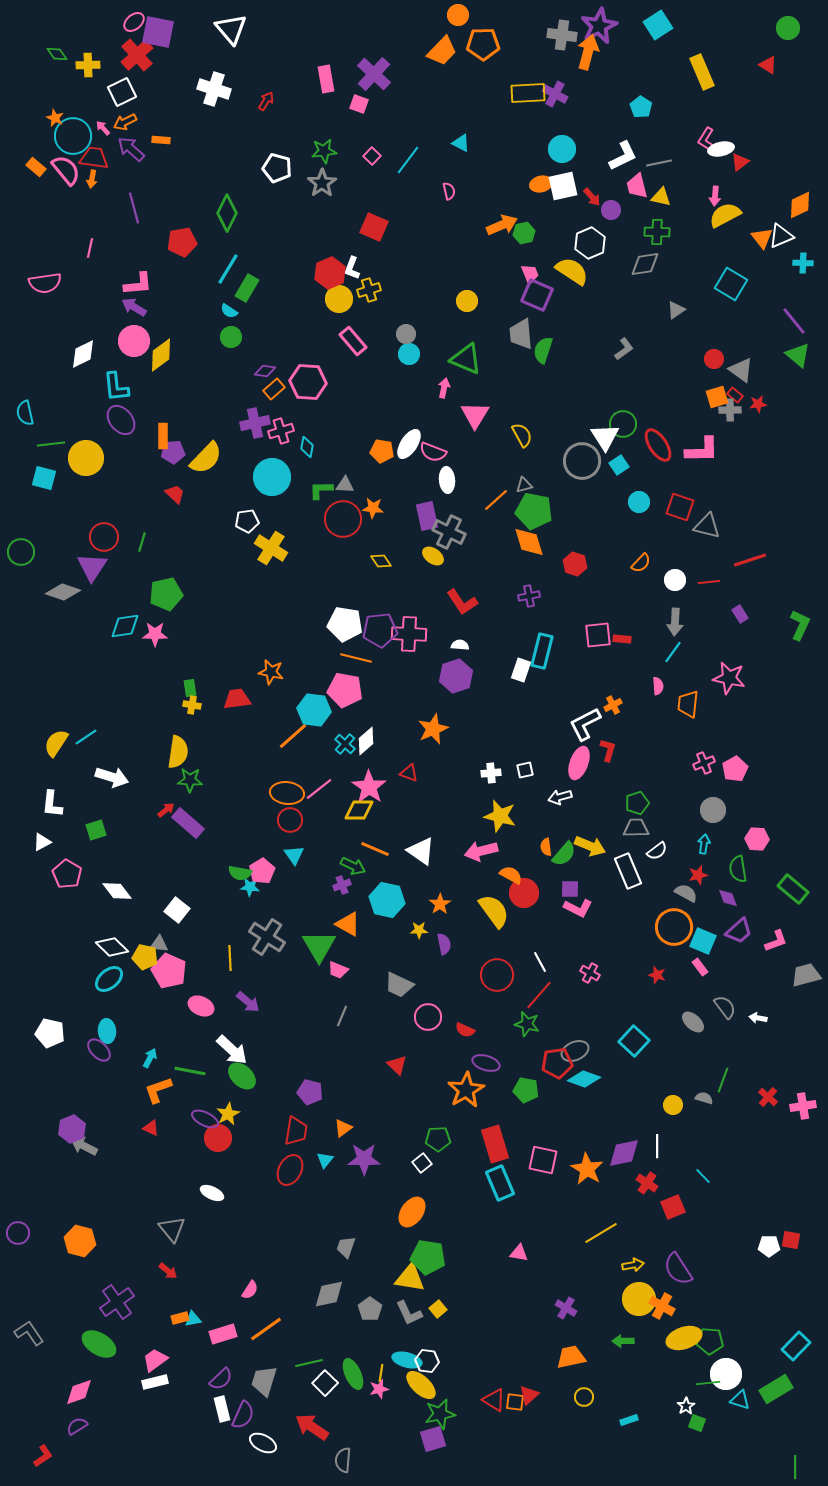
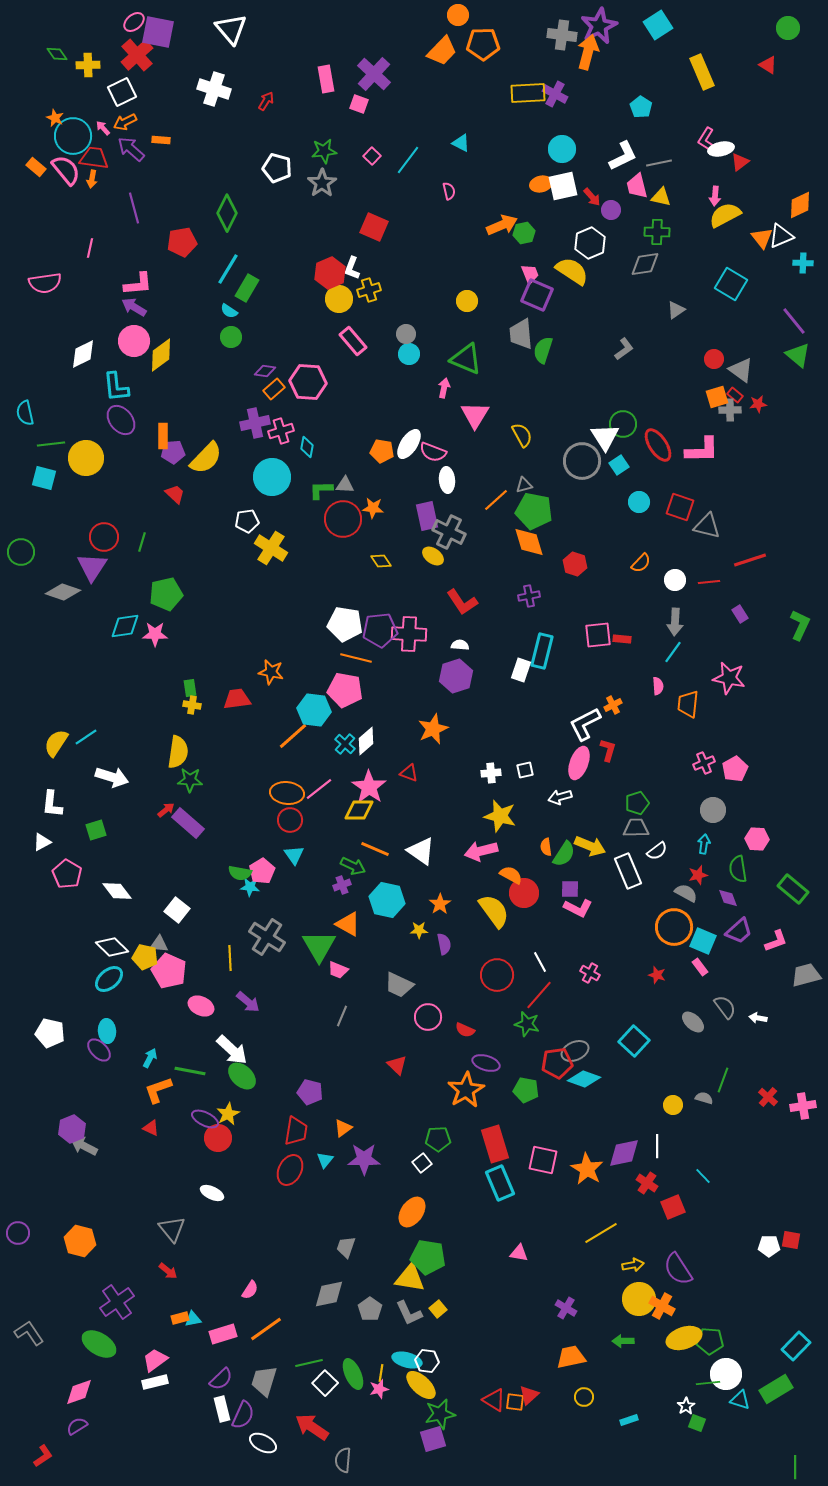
green semicircle at (564, 854): rotated 8 degrees counterclockwise
